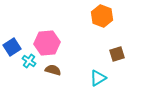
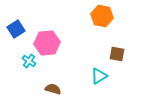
orange hexagon: rotated 10 degrees counterclockwise
blue square: moved 4 px right, 18 px up
brown square: rotated 28 degrees clockwise
brown semicircle: moved 19 px down
cyan triangle: moved 1 px right, 2 px up
